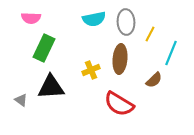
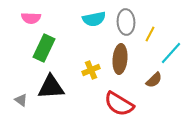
cyan line: rotated 20 degrees clockwise
